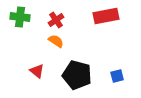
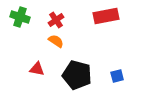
green cross: rotated 12 degrees clockwise
red triangle: moved 2 px up; rotated 28 degrees counterclockwise
